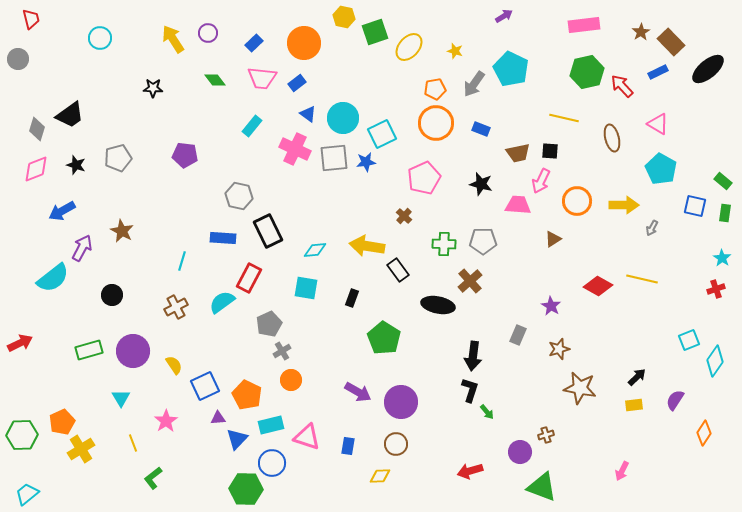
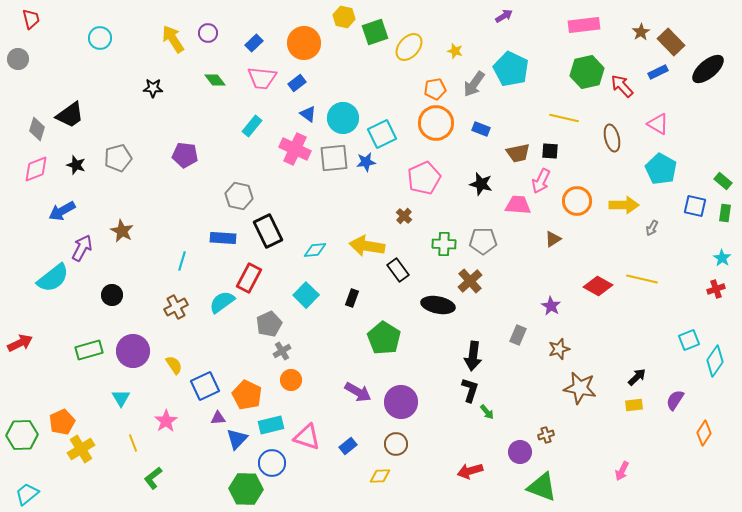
cyan square at (306, 288): moved 7 px down; rotated 35 degrees clockwise
blue rectangle at (348, 446): rotated 42 degrees clockwise
